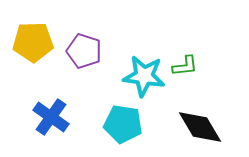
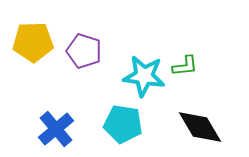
blue cross: moved 5 px right, 12 px down; rotated 15 degrees clockwise
